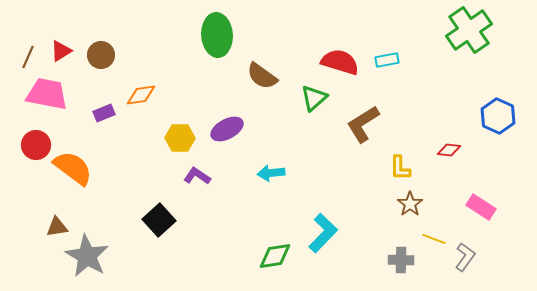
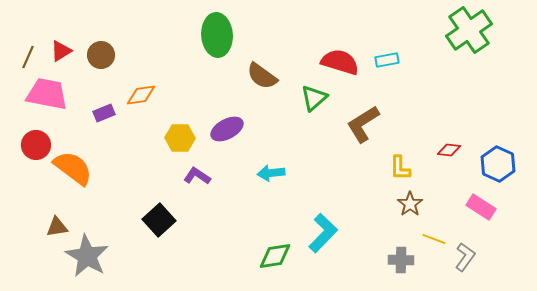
blue hexagon: moved 48 px down
